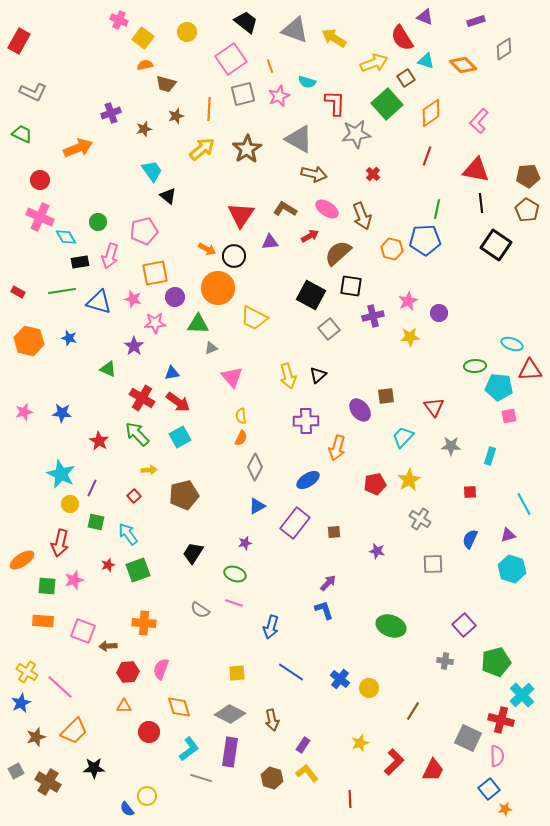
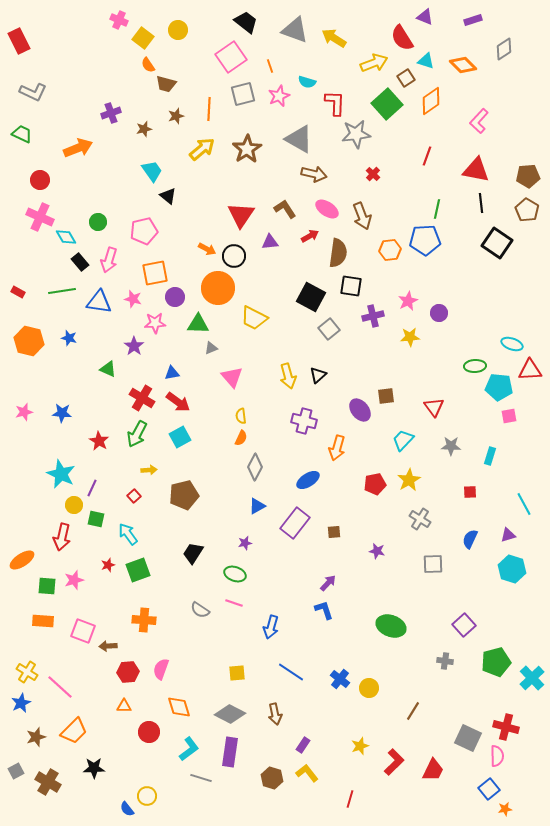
purple rectangle at (476, 21): moved 3 px left, 1 px up
yellow circle at (187, 32): moved 9 px left, 2 px up
red rectangle at (19, 41): rotated 55 degrees counterclockwise
pink square at (231, 59): moved 2 px up
orange semicircle at (145, 65): moved 3 px right; rotated 112 degrees counterclockwise
orange diamond at (431, 113): moved 12 px up
brown L-shape at (285, 209): rotated 25 degrees clockwise
black square at (496, 245): moved 1 px right, 2 px up
orange hexagon at (392, 249): moved 2 px left, 1 px down; rotated 20 degrees counterclockwise
brown semicircle at (338, 253): rotated 140 degrees clockwise
pink arrow at (110, 256): moved 1 px left, 4 px down
black rectangle at (80, 262): rotated 60 degrees clockwise
black square at (311, 295): moved 2 px down
blue triangle at (99, 302): rotated 8 degrees counterclockwise
purple cross at (306, 421): moved 2 px left; rotated 15 degrees clockwise
green arrow at (137, 434): rotated 108 degrees counterclockwise
cyan trapezoid at (403, 437): moved 3 px down
yellow circle at (70, 504): moved 4 px right, 1 px down
green square at (96, 522): moved 3 px up
red arrow at (60, 543): moved 2 px right, 6 px up
orange cross at (144, 623): moved 3 px up
cyan cross at (522, 695): moved 10 px right, 17 px up
brown arrow at (272, 720): moved 3 px right, 6 px up
red cross at (501, 720): moved 5 px right, 7 px down
yellow star at (360, 743): moved 3 px down
red line at (350, 799): rotated 18 degrees clockwise
